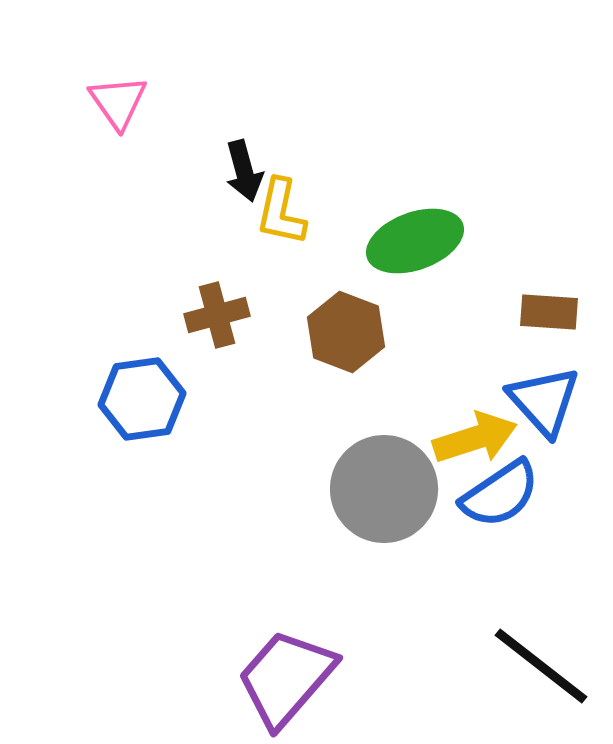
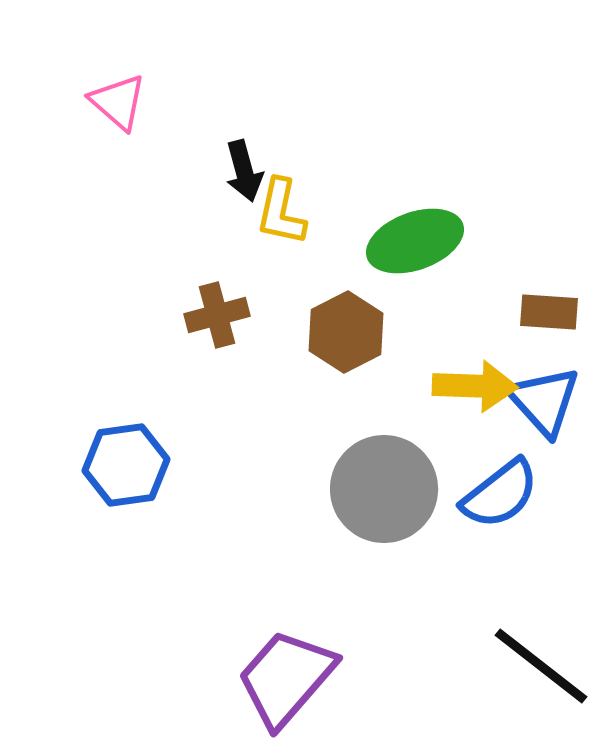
pink triangle: rotated 14 degrees counterclockwise
brown hexagon: rotated 12 degrees clockwise
blue hexagon: moved 16 px left, 66 px down
yellow arrow: moved 52 px up; rotated 20 degrees clockwise
blue semicircle: rotated 4 degrees counterclockwise
